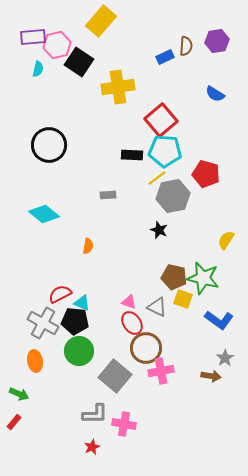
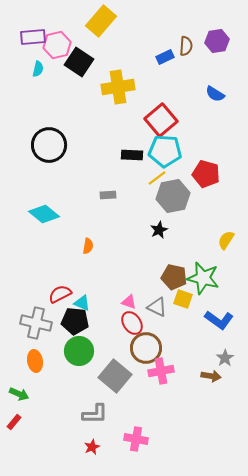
black star at (159, 230): rotated 24 degrees clockwise
gray cross at (43, 323): moved 7 px left; rotated 16 degrees counterclockwise
pink cross at (124, 424): moved 12 px right, 15 px down
